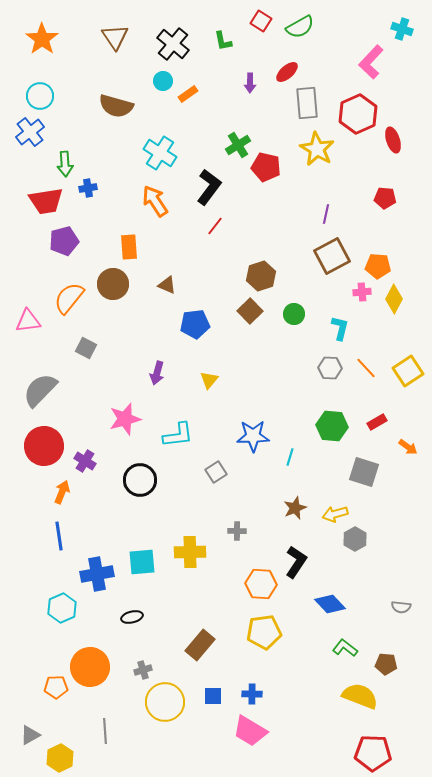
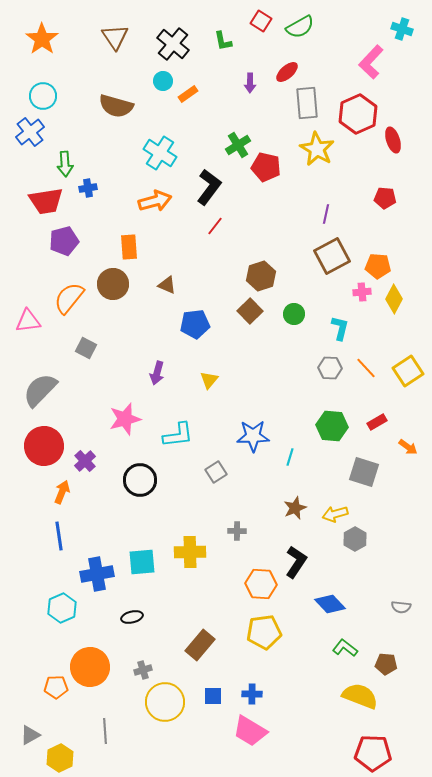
cyan circle at (40, 96): moved 3 px right
orange arrow at (155, 201): rotated 108 degrees clockwise
purple cross at (85, 461): rotated 15 degrees clockwise
